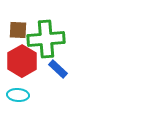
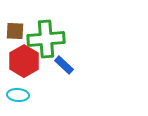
brown square: moved 3 px left, 1 px down
red hexagon: moved 2 px right
blue rectangle: moved 6 px right, 4 px up
